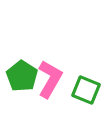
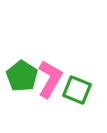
green square: moved 9 px left
